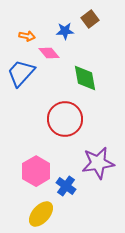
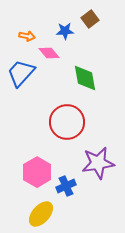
red circle: moved 2 px right, 3 px down
pink hexagon: moved 1 px right, 1 px down
blue cross: rotated 30 degrees clockwise
